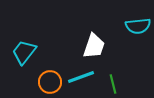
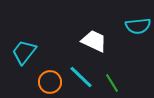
white trapezoid: moved 5 px up; rotated 84 degrees counterclockwise
cyan line: rotated 64 degrees clockwise
green line: moved 1 px left, 1 px up; rotated 18 degrees counterclockwise
